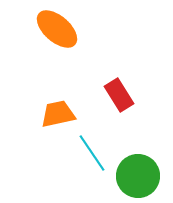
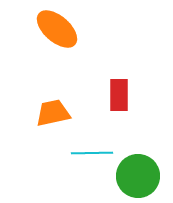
red rectangle: rotated 32 degrees clockwise
orange trapezoid: moved 5 px left, 1 px up
cyan line: rotated 57 degrees counterclockwise
